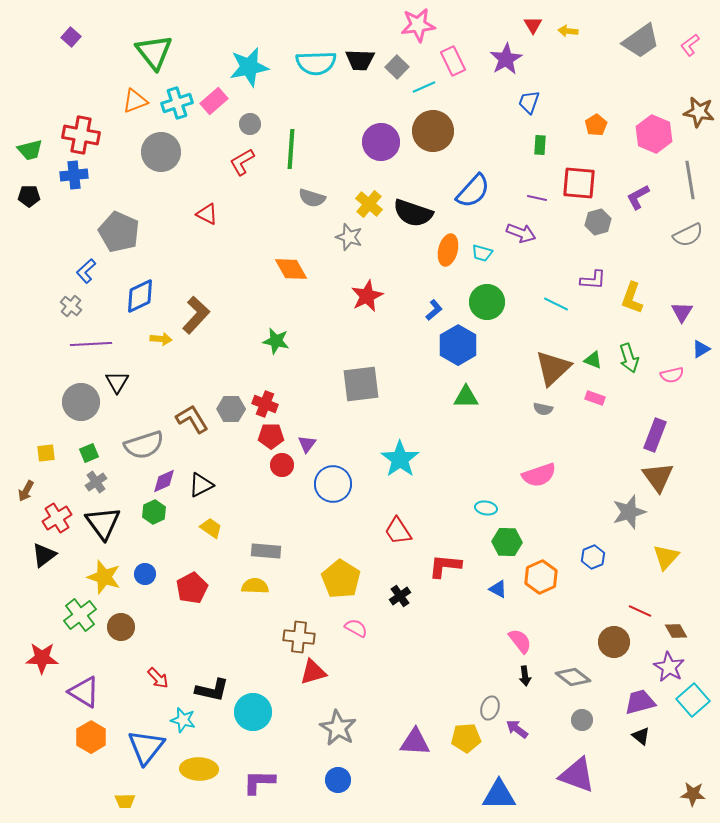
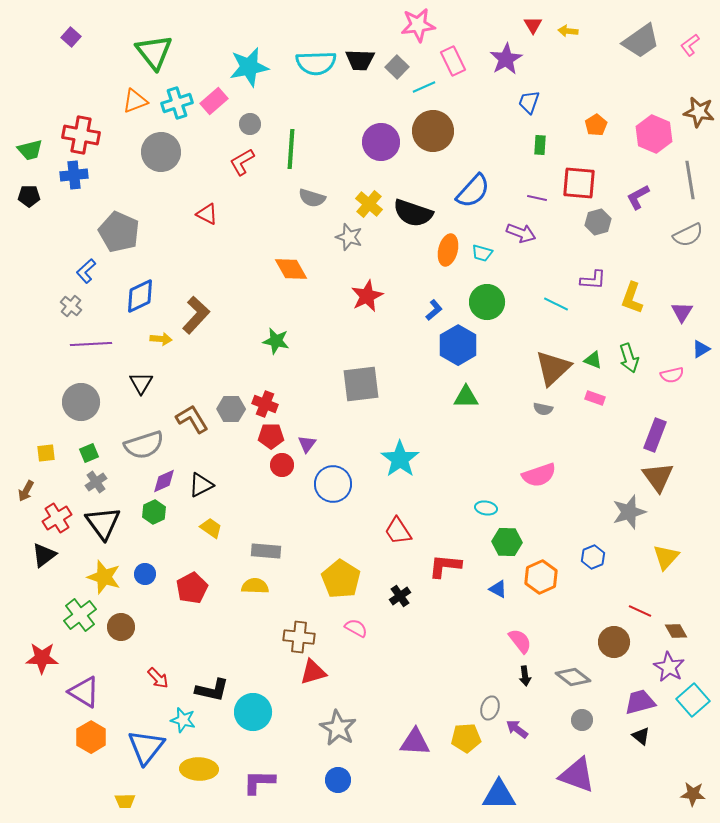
black triangle at (117, 382): moved 24 px right, 1 px down
